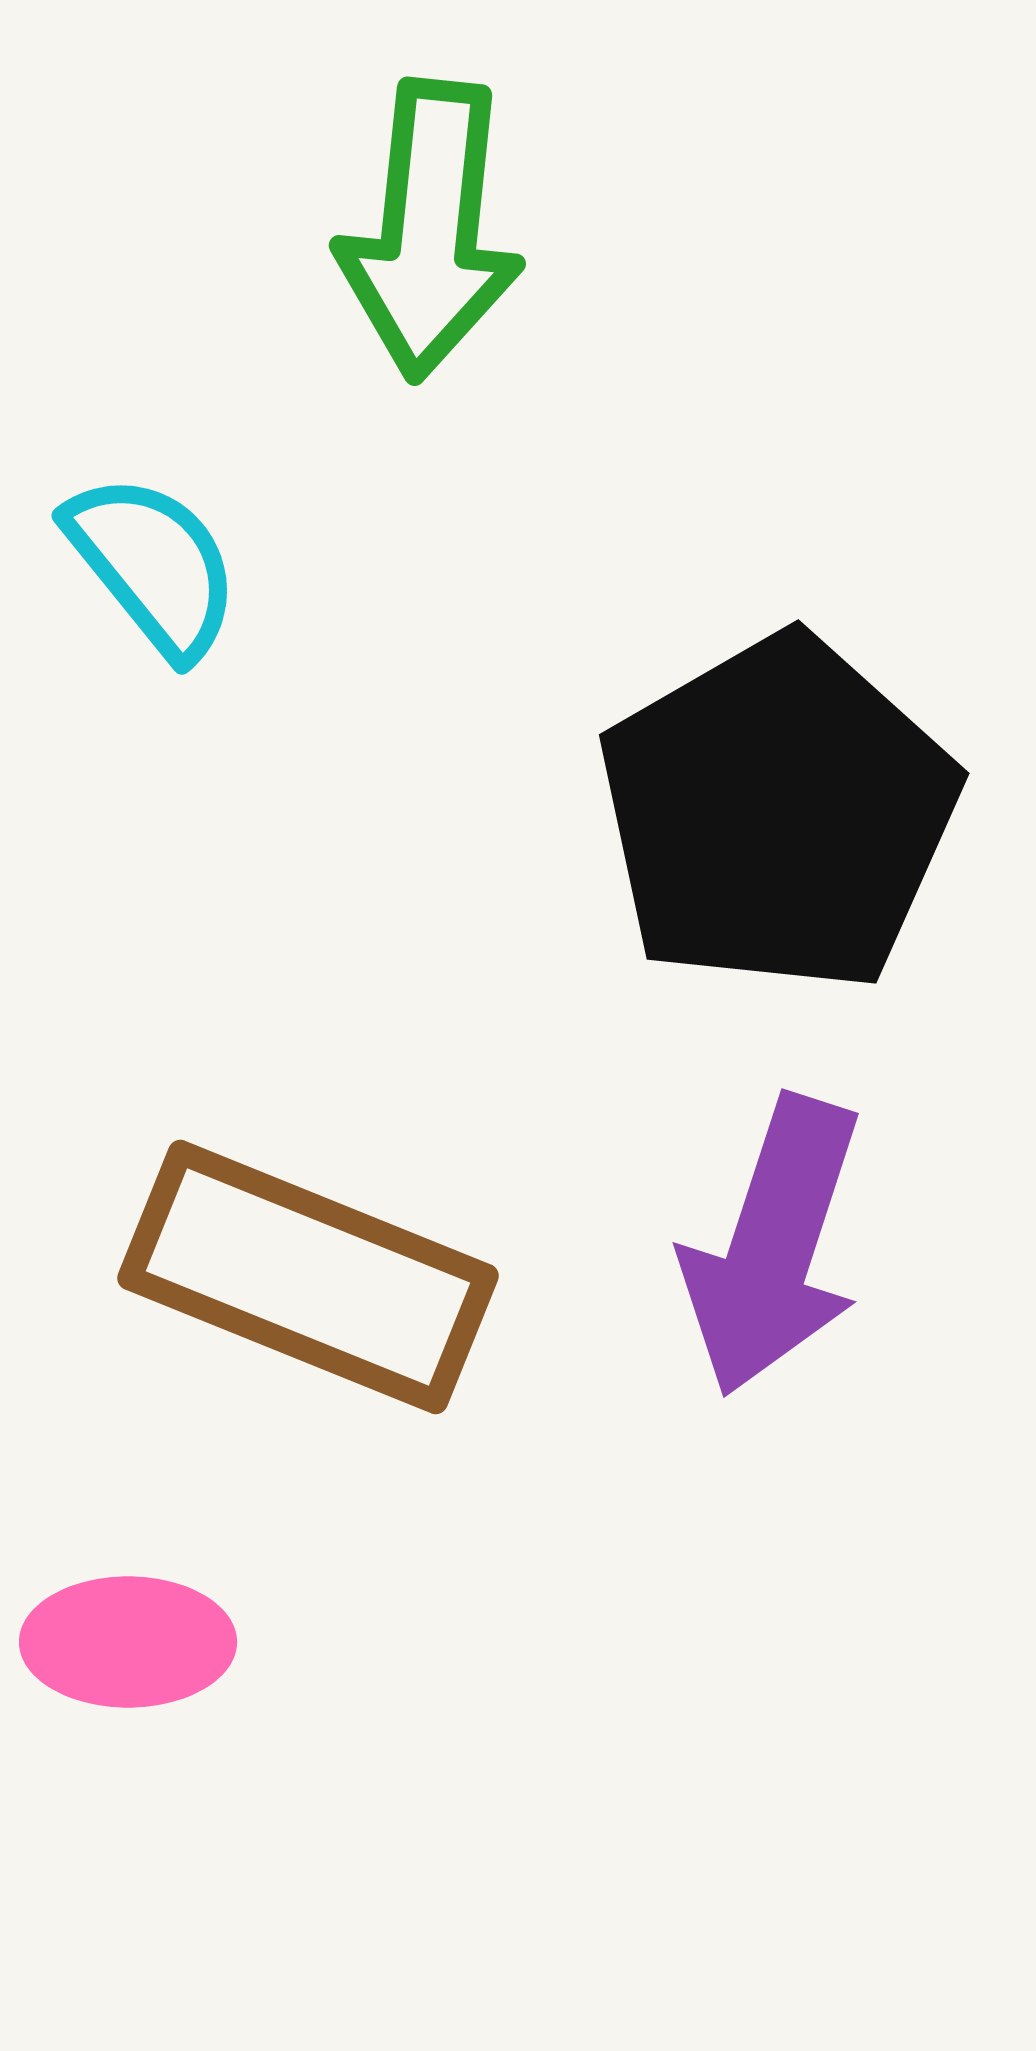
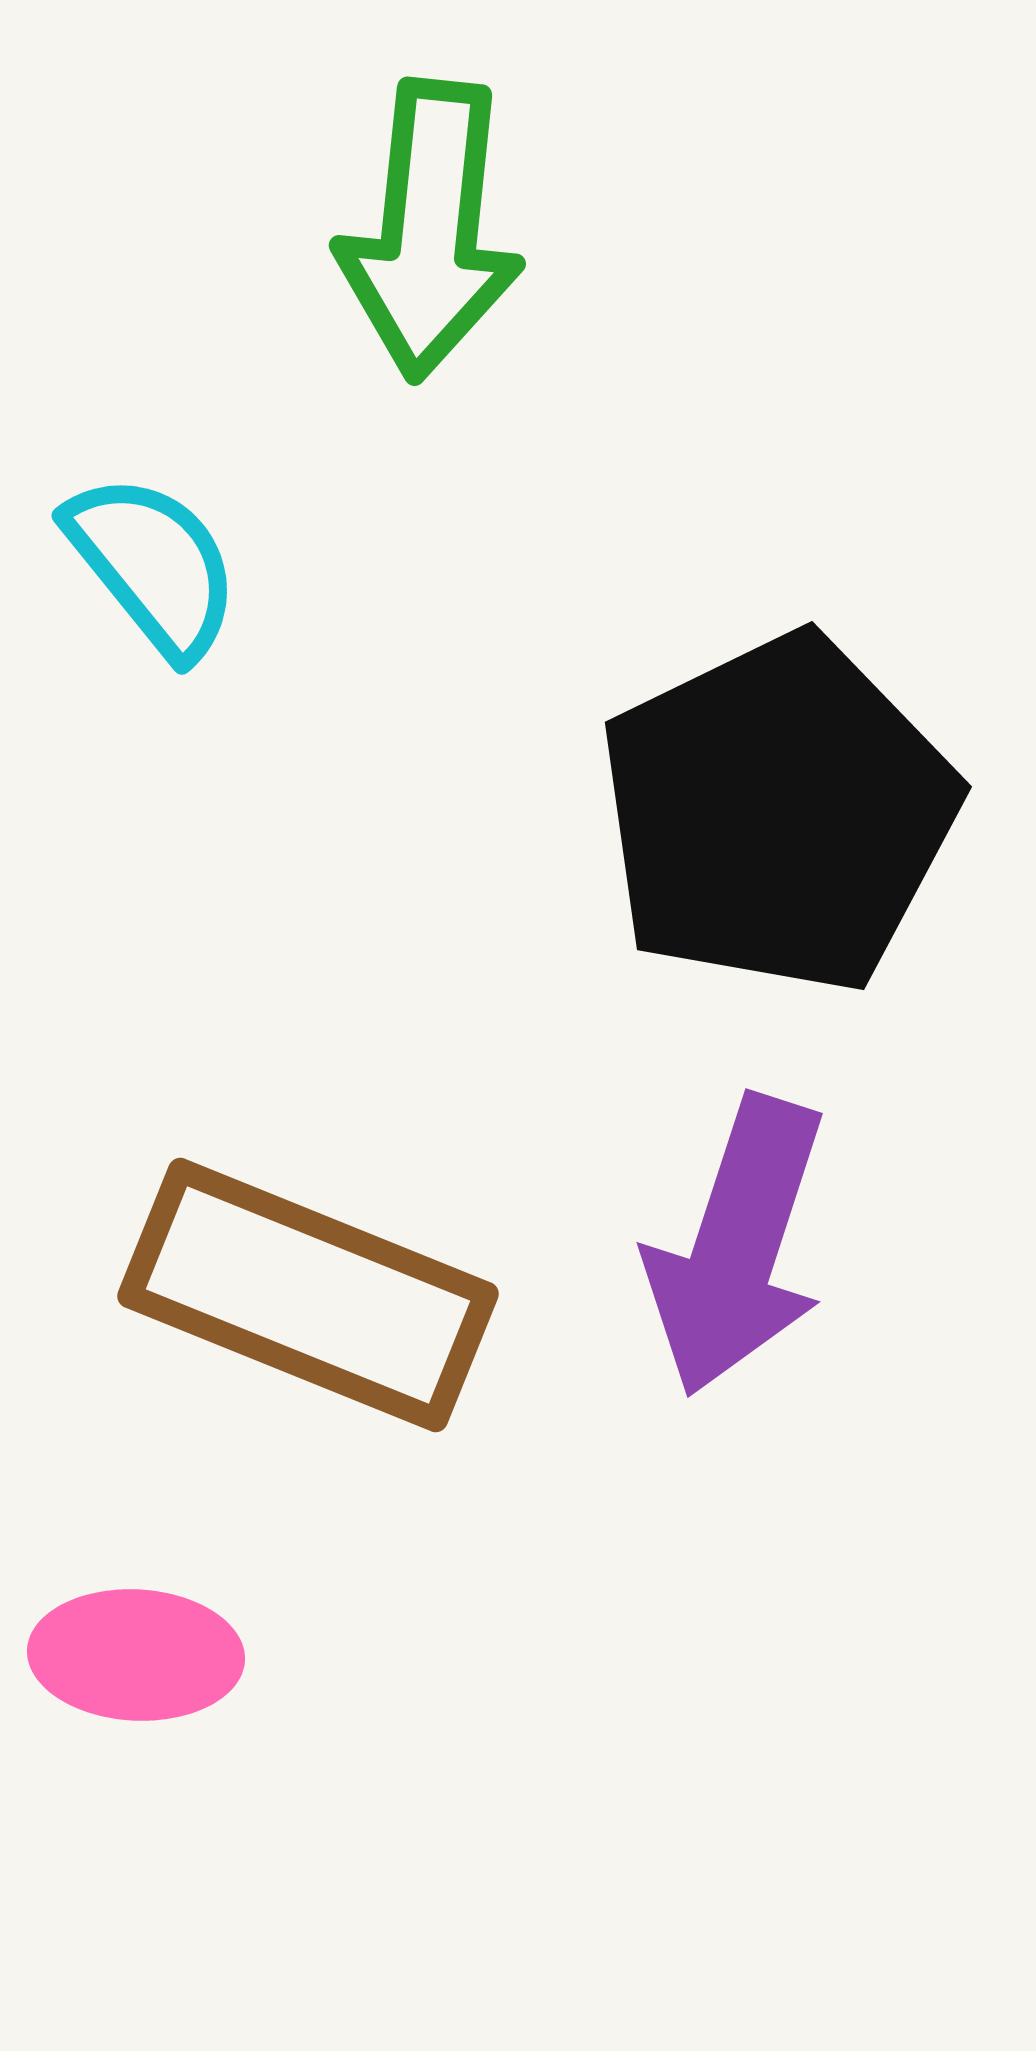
black pentagon: rotated 4 degrees clockwise
purple arrow: moved 36 px left
brown rectangle: moved 18 px down
pink ellipse: moved 8 px right, 13 px down; rotated 3 degrees clockwise
